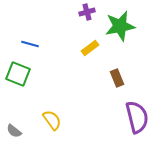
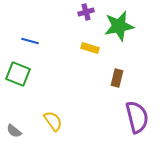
purple cross: moved 1 px left
green star: moved 1 px left
blue line: moved 3 px up
yellow rectangle: rotated 54 degrees clockwise
brown rectangle: rotated 36 degrees clockwise
yellow semicircle: moved 1 px right, 1 px down
